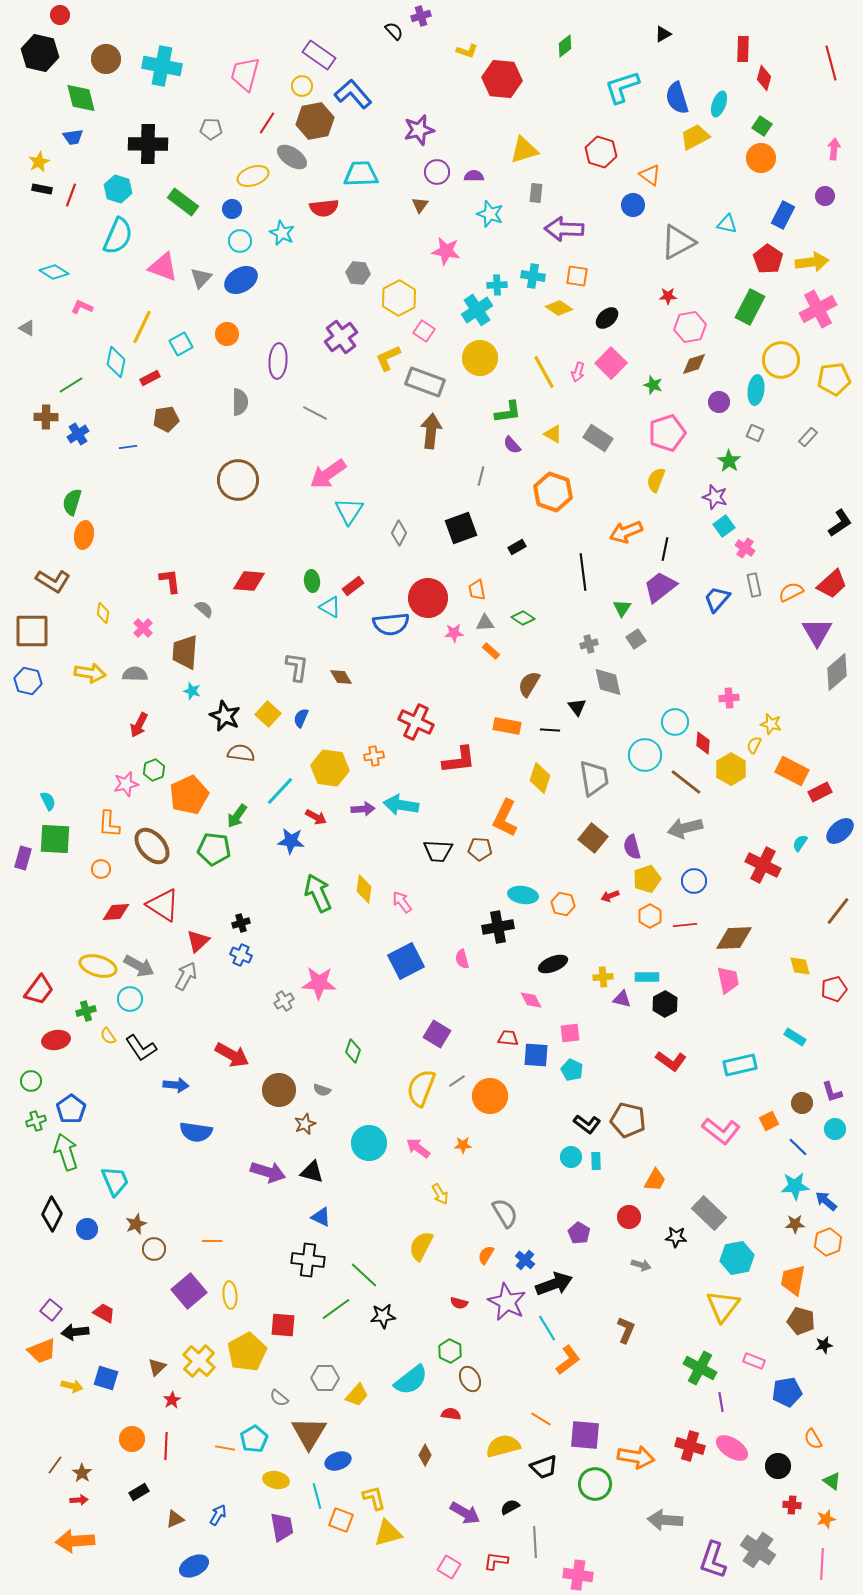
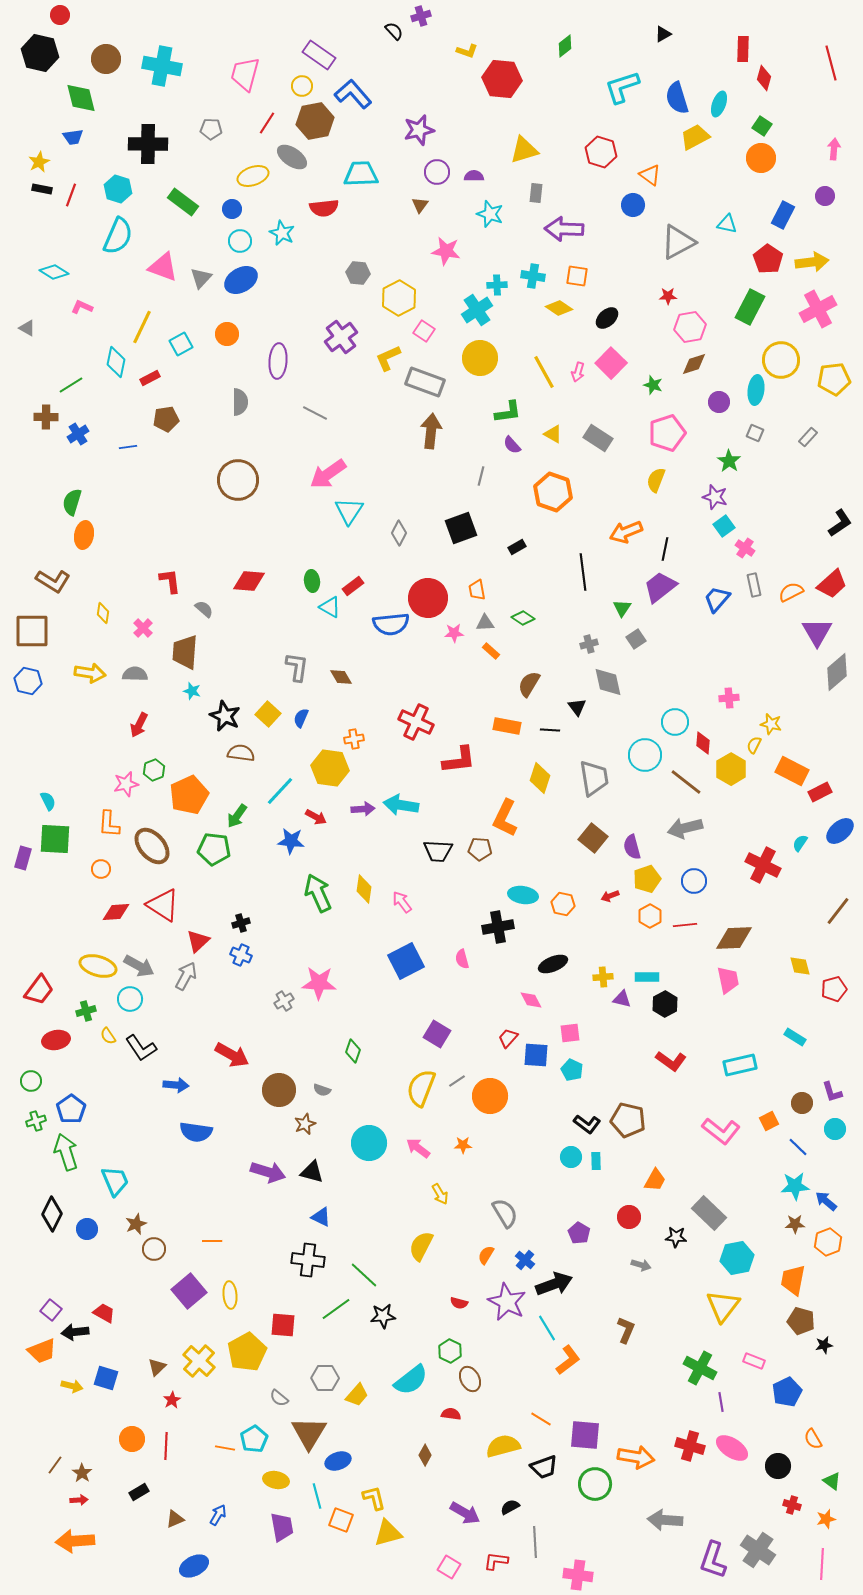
orange cross at (374, 756): moved 20 px left, 17 px up
red trapezoid at (508, 1038): rotated 55 degrees counterclockwise
blue pentagon at (787, 1392): rotated 16 degrees counterclockwise
red cross at (792, 1505): rotated 12 degrees clockwise
